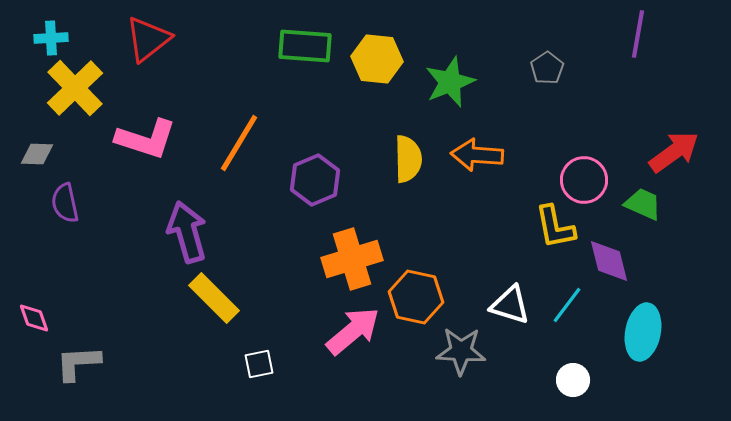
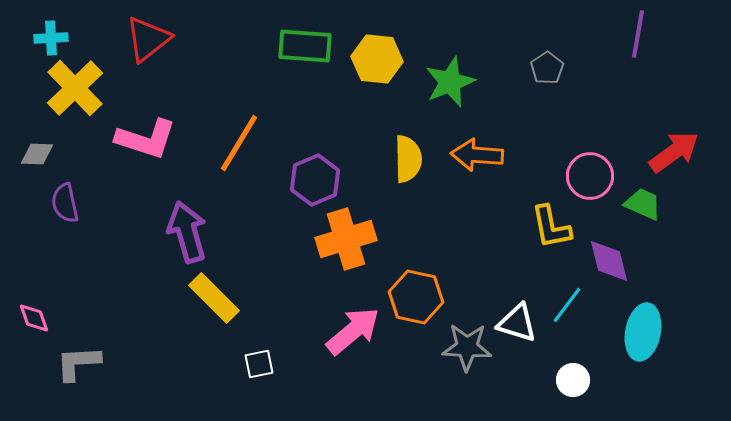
pink circle: moved 6 px right, 4 px up
yellow L-shape: moved 4 px left
orange cross: moved 6 px left, 20 px up
white triangle: moved 7 px right, 18 px down
gray star: moved 6 px right, 4 px up
